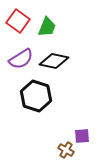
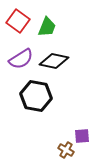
black hexagon: rotated 8 degrees counterclockwise
